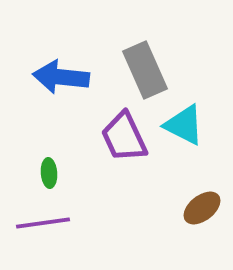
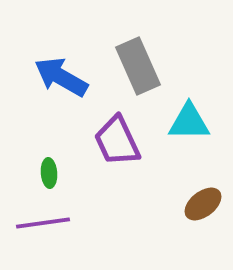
gray rectangle: moved 7 px left, 4 px up
blue arrow: rotated 24 degrees clockwise
cyan triangle: moved 5 px right, 3 px up; rotated 27 degrees counterclockwise
purple trapezoid: moved 7 px left, 4 px down
brown ellipse: moved 1 px right, 4 px up
